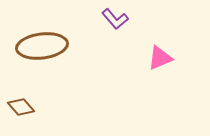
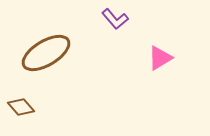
brown ellipse: moved 4 px right, 7 px down; rotated 24 degrees counterclockwise
pink triangle: rotated 8 degrees counterclockwise
